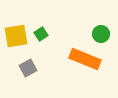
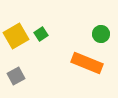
yellow square: rotated 20 degrees counterclockwise
orange rectangle: moved 2 px right, 4 px down
gray square: moved 12 px left, 8 px down
